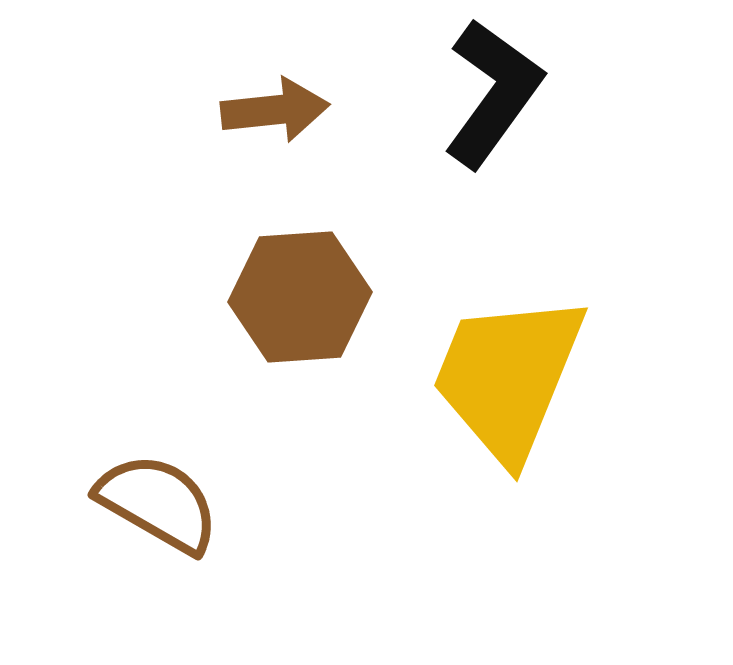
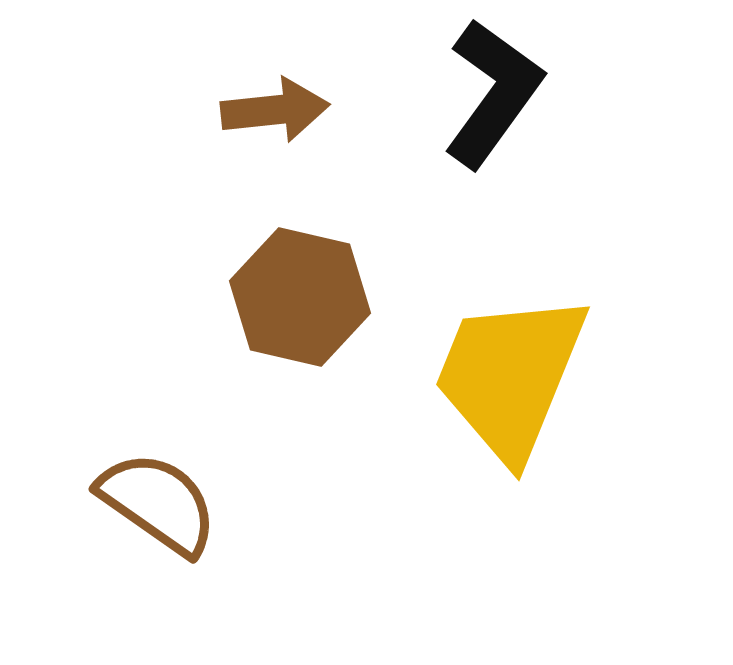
brown hexagon: rotated 17 degrees clockwise
yellow trapezoid: moved 2 px right, 1 px up
brown semicircle: rotated 5 degrees clockwise
